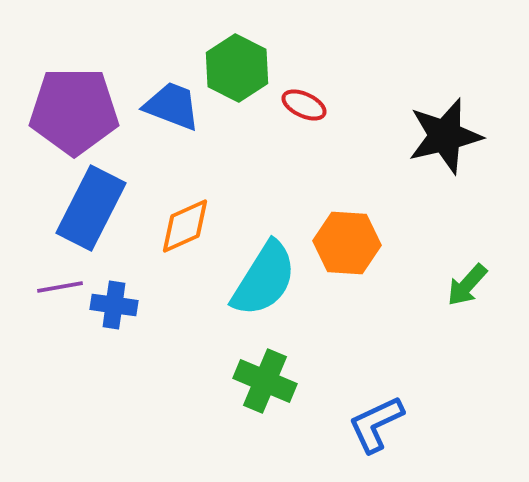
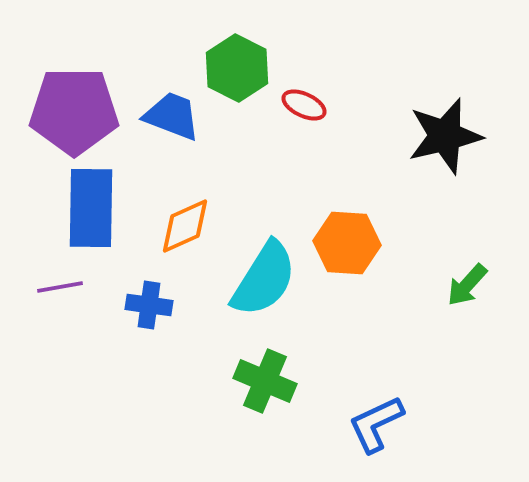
blue trapezoid: moved 10 px down
blue rectangle: rotated 26 degrees counterclockwise
blue cross: moved 35 px right
